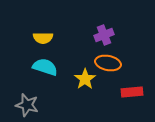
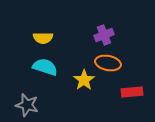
yellow star: moved 1 px left, 1 px down
